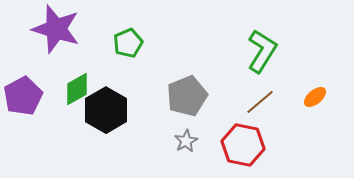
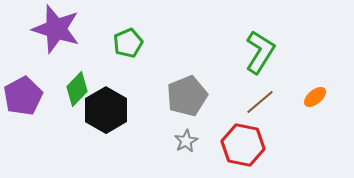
green L-shape: moved 2 px left, 1 px down
green diamond: rotated 16 degrees counterclockwise
